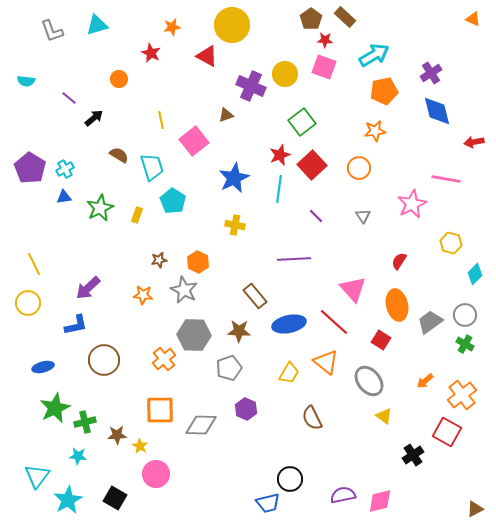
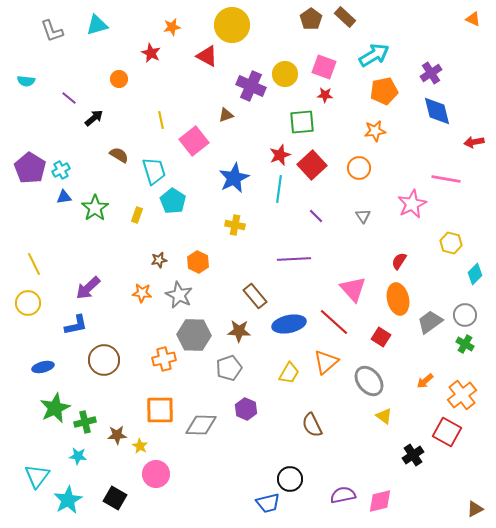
red star at (325, 40): moved 55 px down
green square at (302, 122): rotated 32 degrees clockwise
cyan trapezoid at (152, 167): moved 2 px right, 4 px down
cyan cross at (65, 169): moved 4 px left, 1 px down
green star at (100, 208): moved 5 px left; rotated 8 degrees counterclockwise
gray star at (184, 290): moved 5 px left, 5 px down
orange star at (143, 295): moved 1 px left, 2 px up
orange ellipse at (397, 305): moved 1 px right, 6 px up
red square at (381, 340): moved 3 px up
orange cross at (164, 359): rotated 25 degrees clockwise
orange triangle at (326, 362): rotated 40 degrees clockwise
brown semicircle at (312, 418): moved 7 px down
